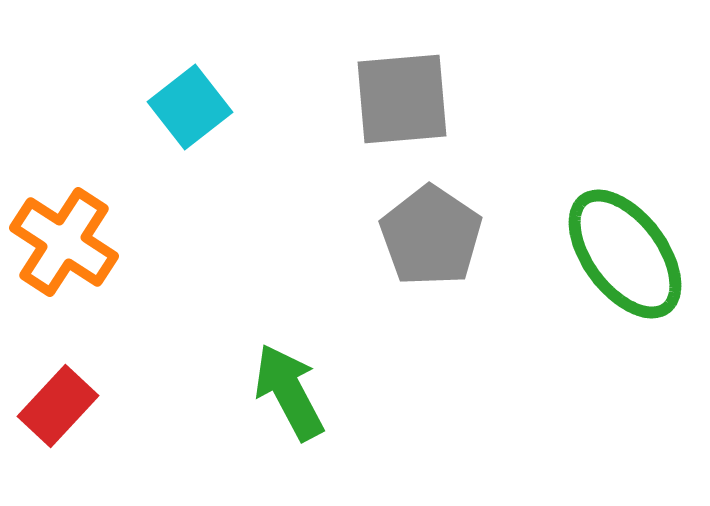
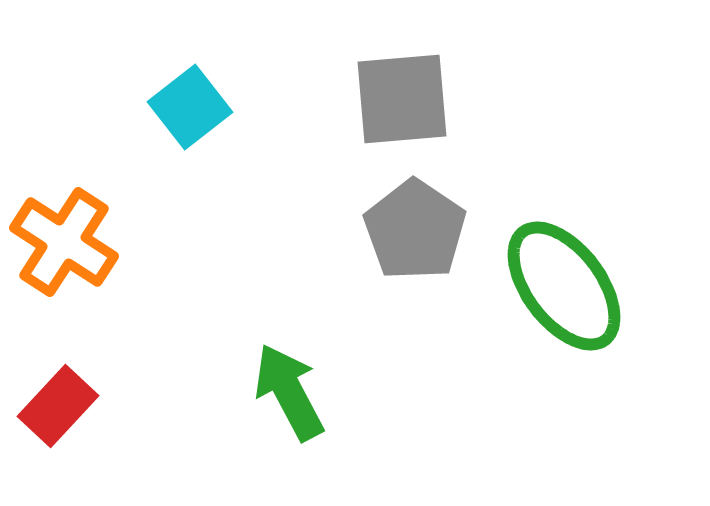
gray pentagon: moved 16 px left, 6 px up
green ellipse: moved 61 px left, 32 px down
